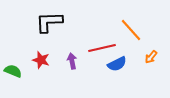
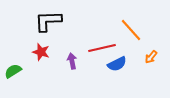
black L-shape: moved 1 px left, 1 px up
red star: moved 8 px up
green semicircle: rotated 54 degrees counterclockwise
